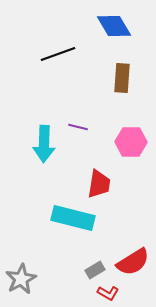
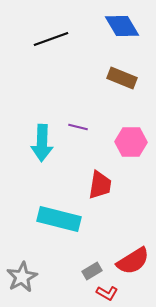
blue diamond: moved 8 px right
black line: moved 7 px left, 15 px up
brown rectangle: rotated 72 degrees counterclockwise
cyan arrow: moved 2 px left, 1 px up
red trapezoid: moved 1 px right, 1 px down
cyan rectangle: moved 14 px left, 1 px down
red semicircle: moved 1 px up
gray rectangle: moved 3 px left, 1 px down
gray star: moved 1 px right, 2 px up
red L-shape: moved 1 px left
